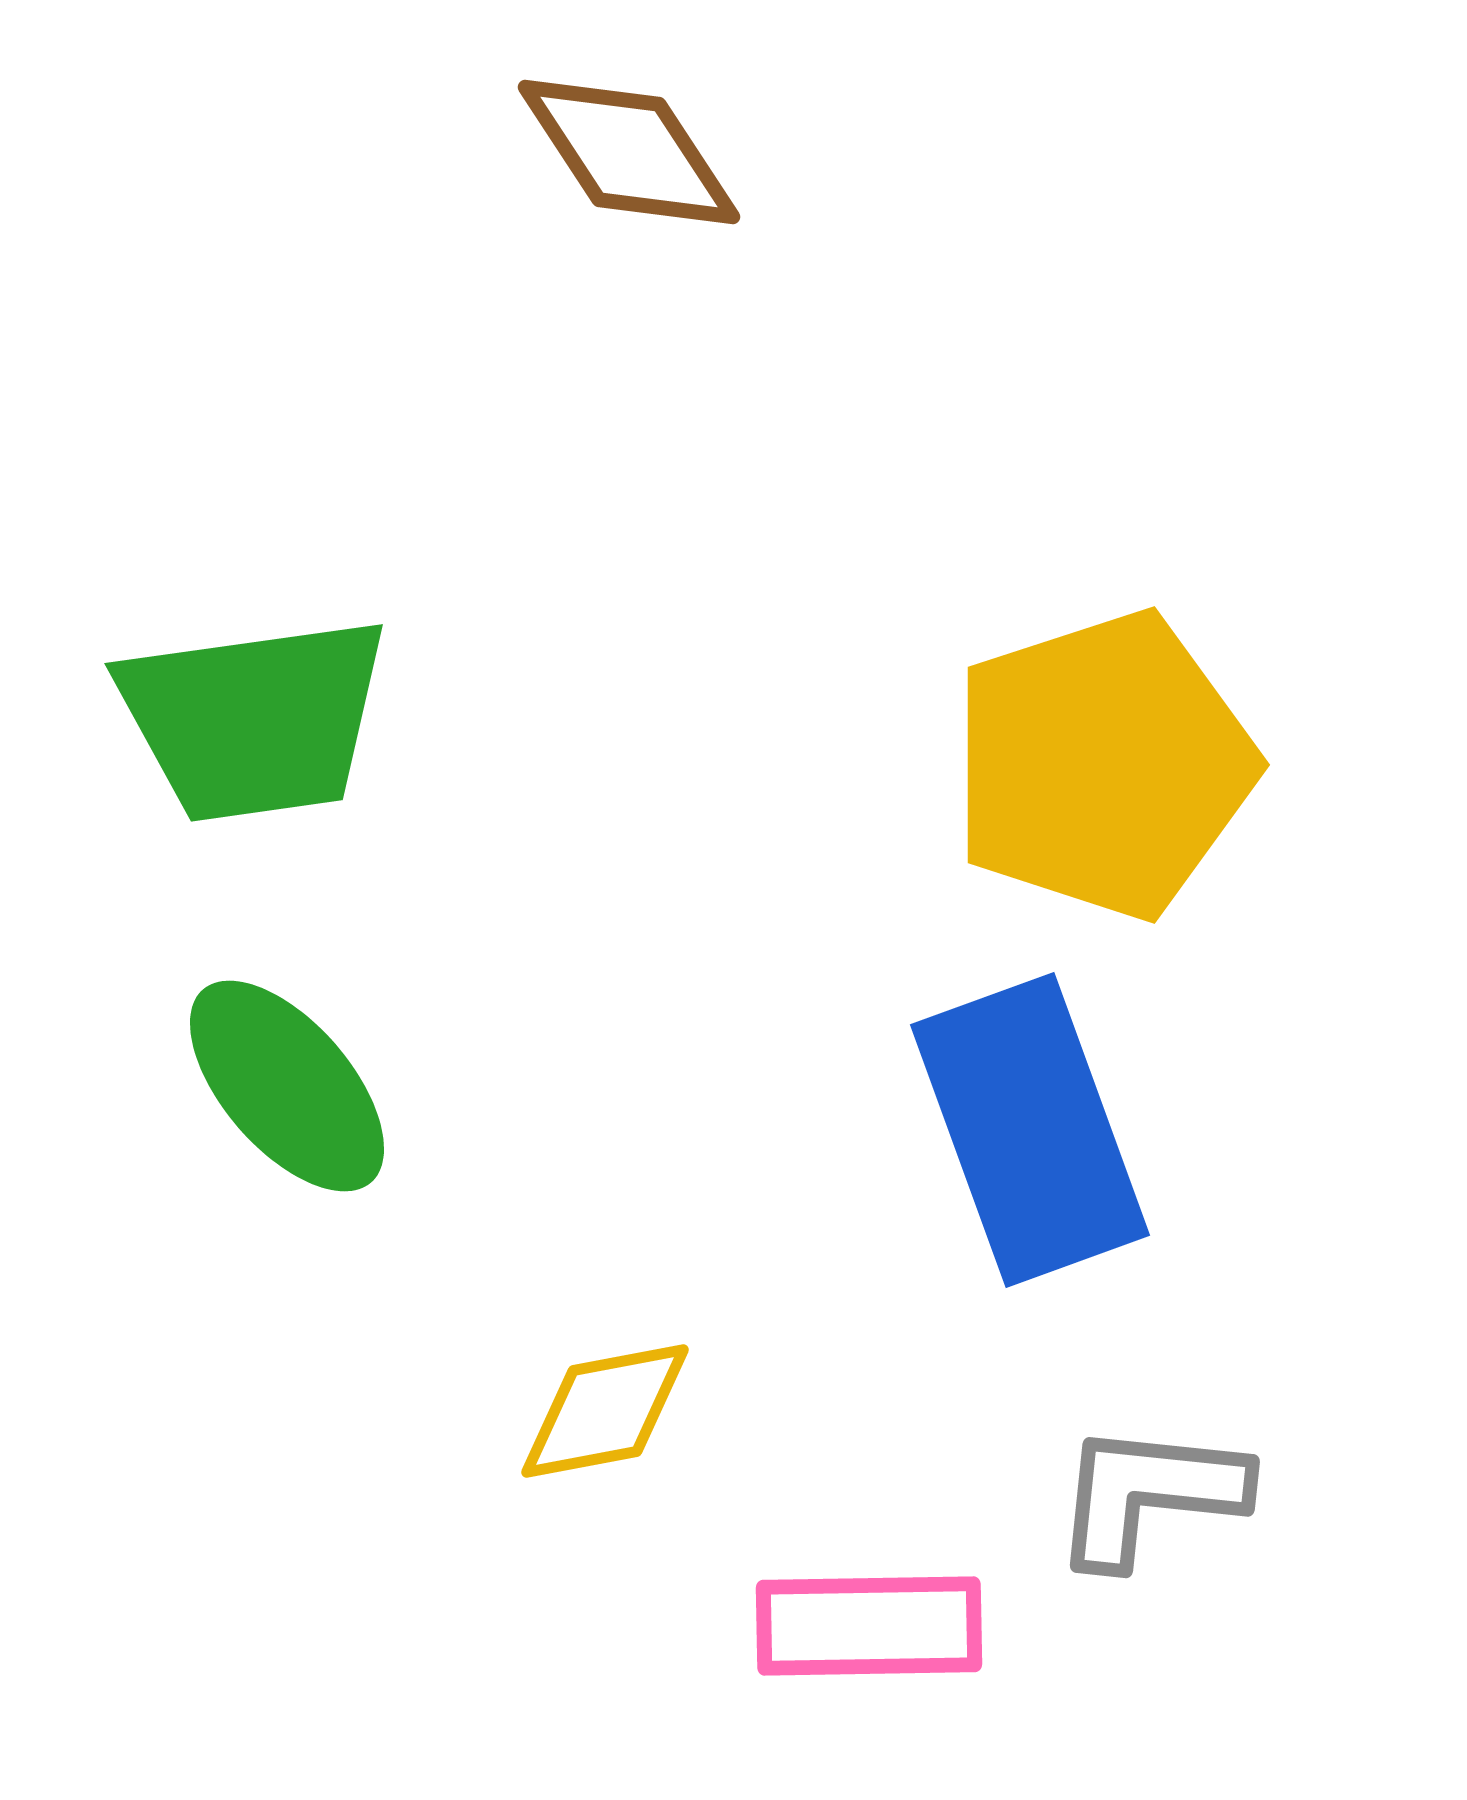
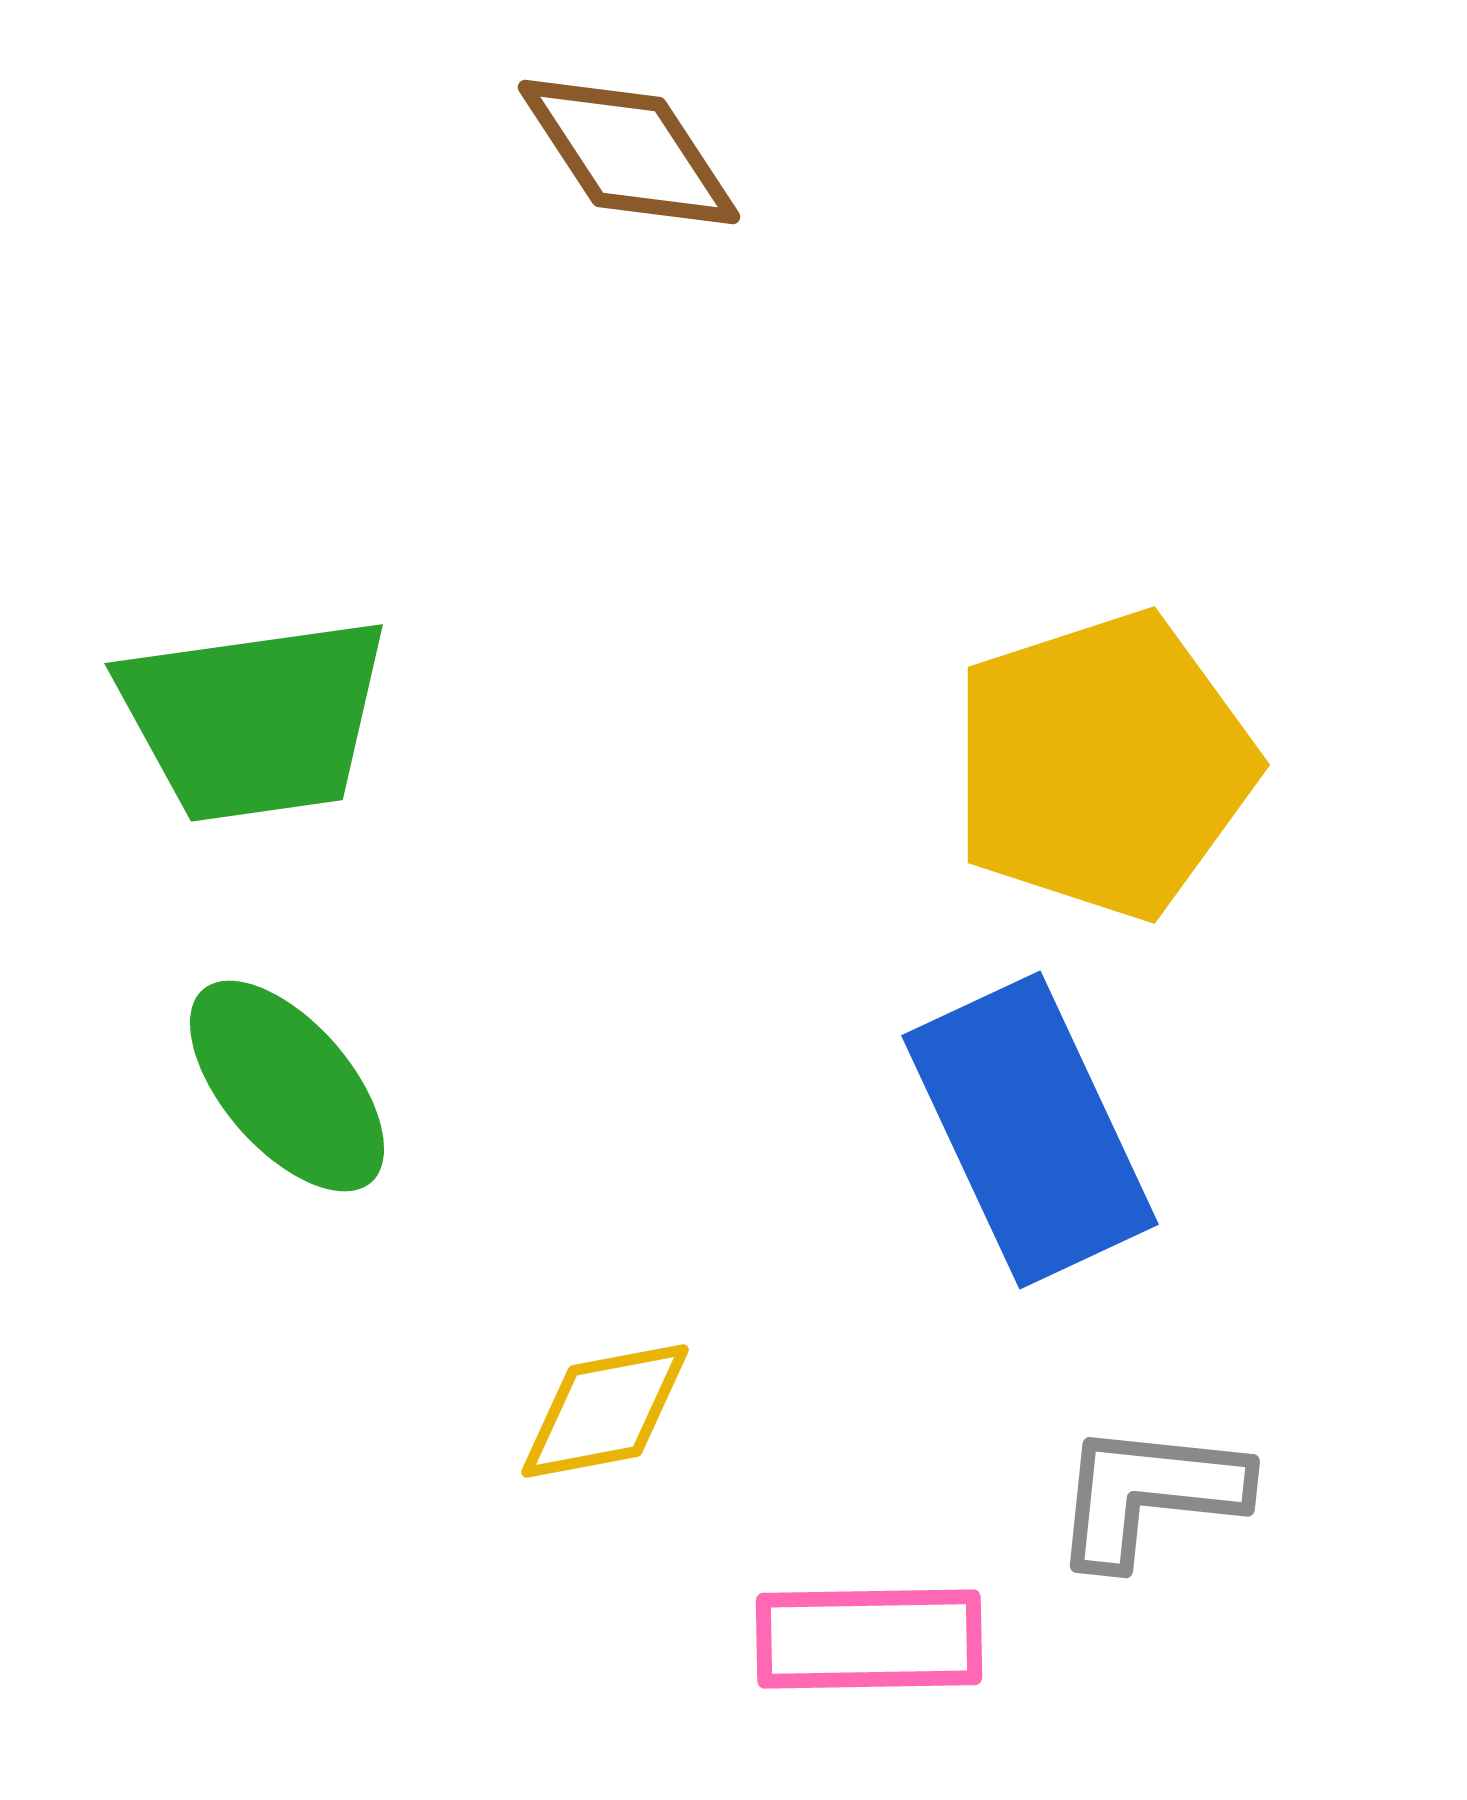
blue rectangle: rotated 5 degrees counterclockwise
pink rectangle: moved 13 px down
